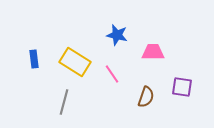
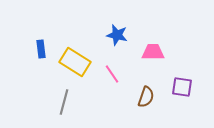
blue rectangle: moved 7 px right, 10 px up
